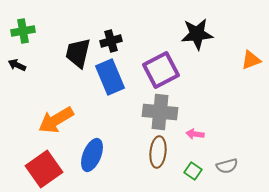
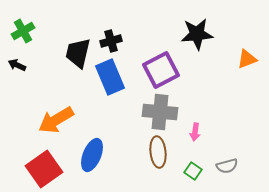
green cross: rotated 20 degrees counterclockwise
orange triangle: moved 4 px left, 1 px up
pink arrow: moved 2 px up; rotated 90 degrees counterclockwise
brown ellipse: rotated 12 degrees counterclockwise
